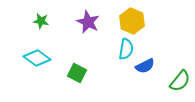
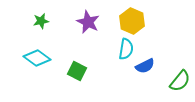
green star: rotated 21 degrees counterclockwise
green square: moved 2 px up
